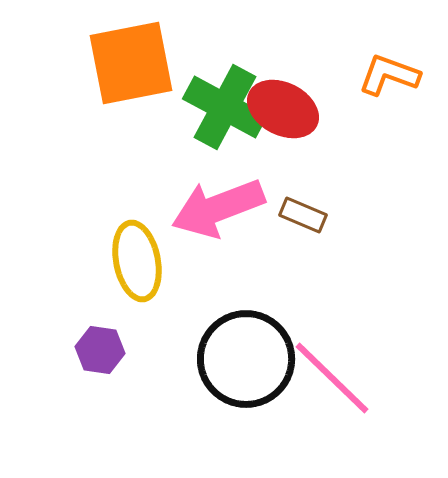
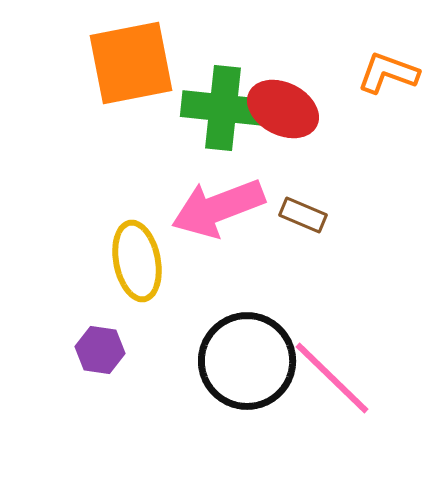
orange L-shape: moved 1 px left, 2 px up
green cross: moved 2 px left, 1 px down; rotated 22 degrees counterclockwise
black circle: moved 1 px right, 2 px down
